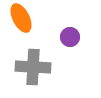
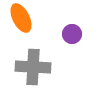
purple circle: moved 2 px right, 3 px up
